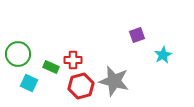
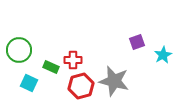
purple square: moved 7 px down
green circle: moved 1 px right, 4 px up
